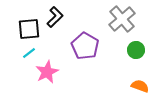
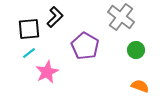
gray cross: moved 1 px left, 2 px up; rotated 12 degrees counterclockwise
